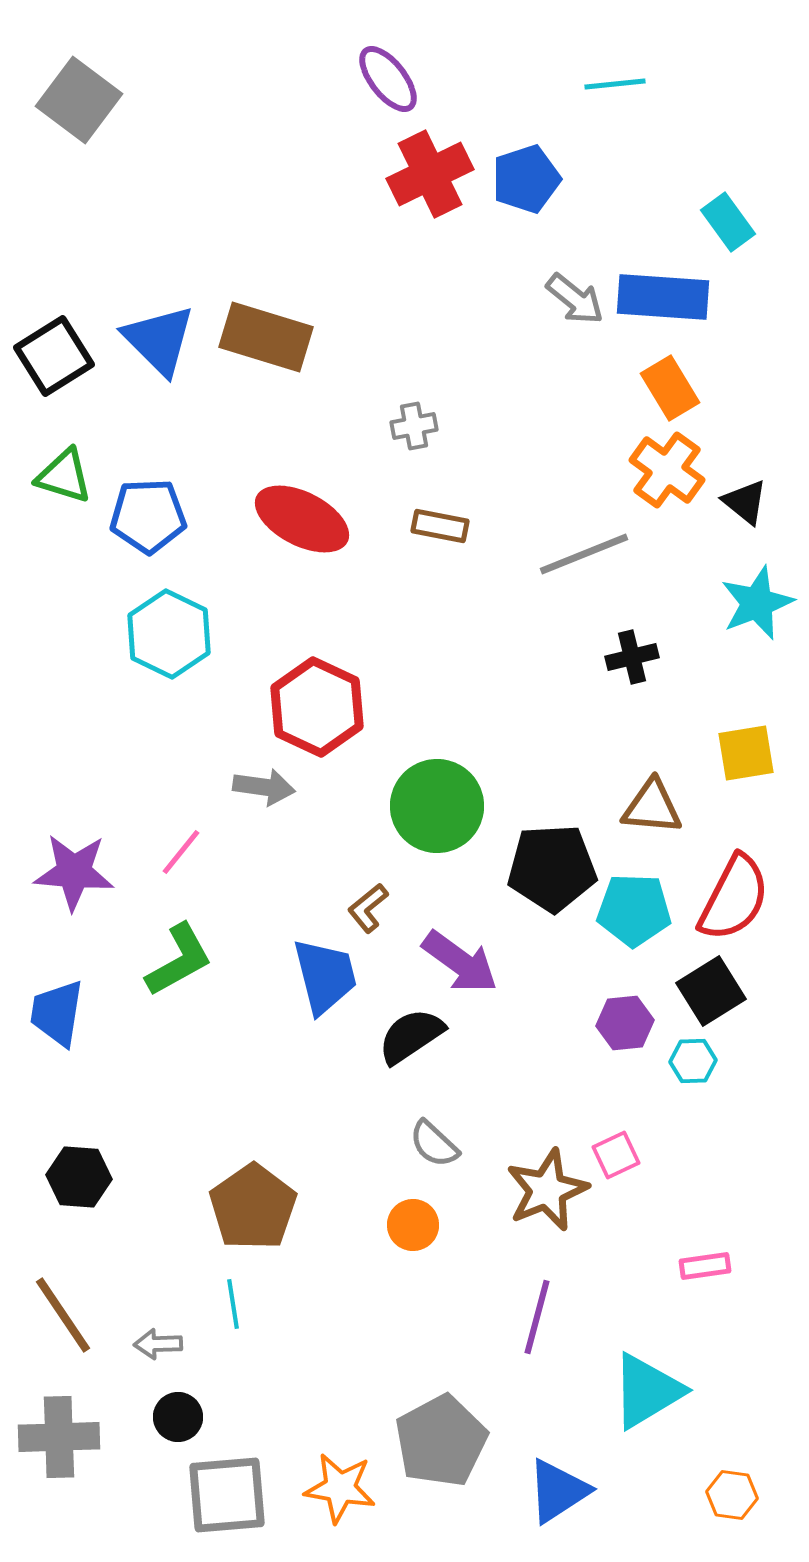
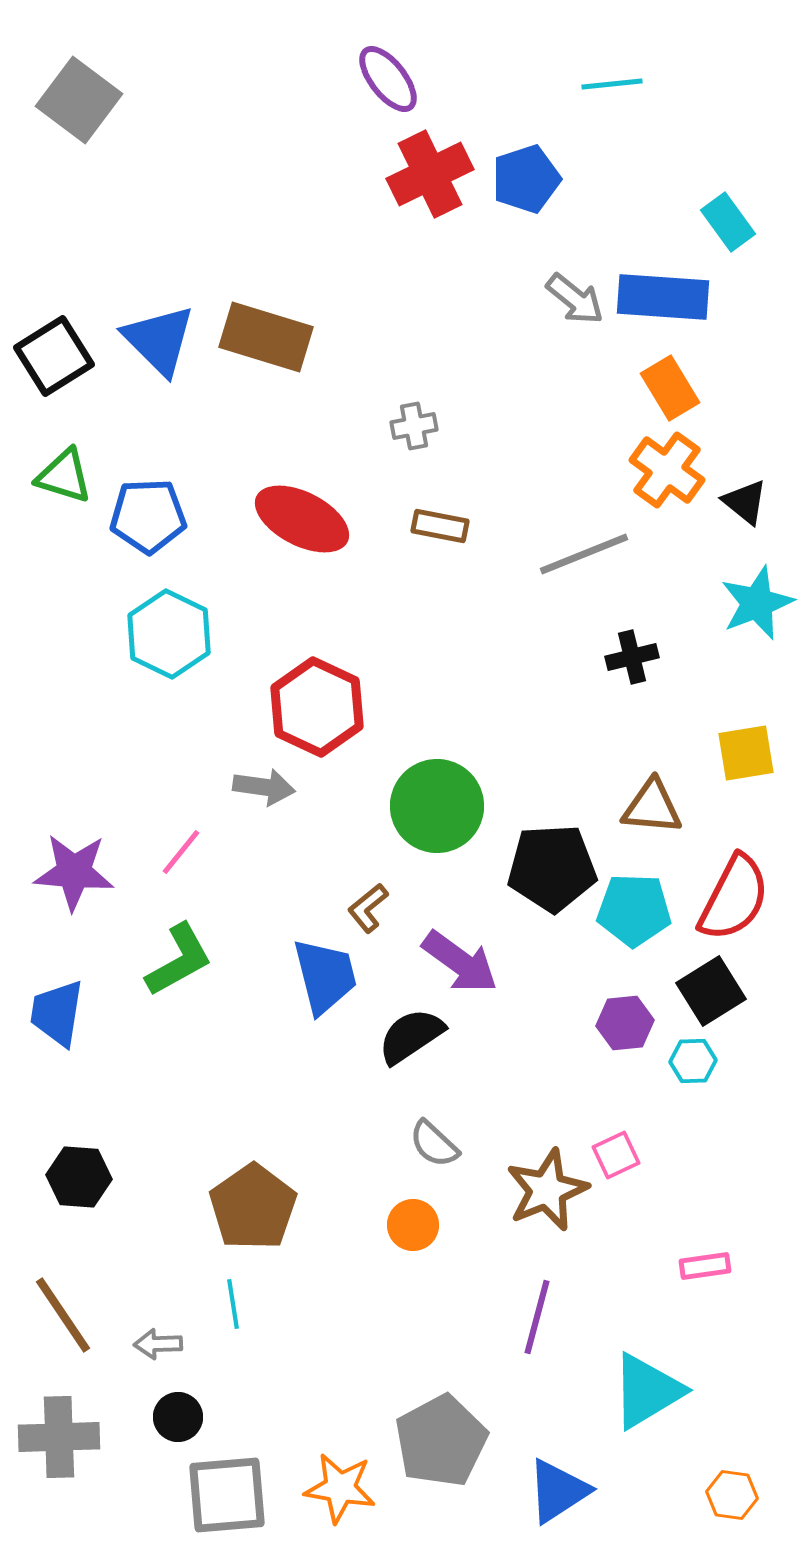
cyan line at (615, 84): moved 3 px left
